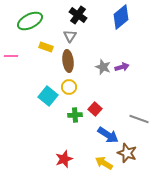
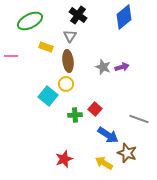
blue diamond: moved 3 px right
yellow circle: moved 3 px left, 3 px up
